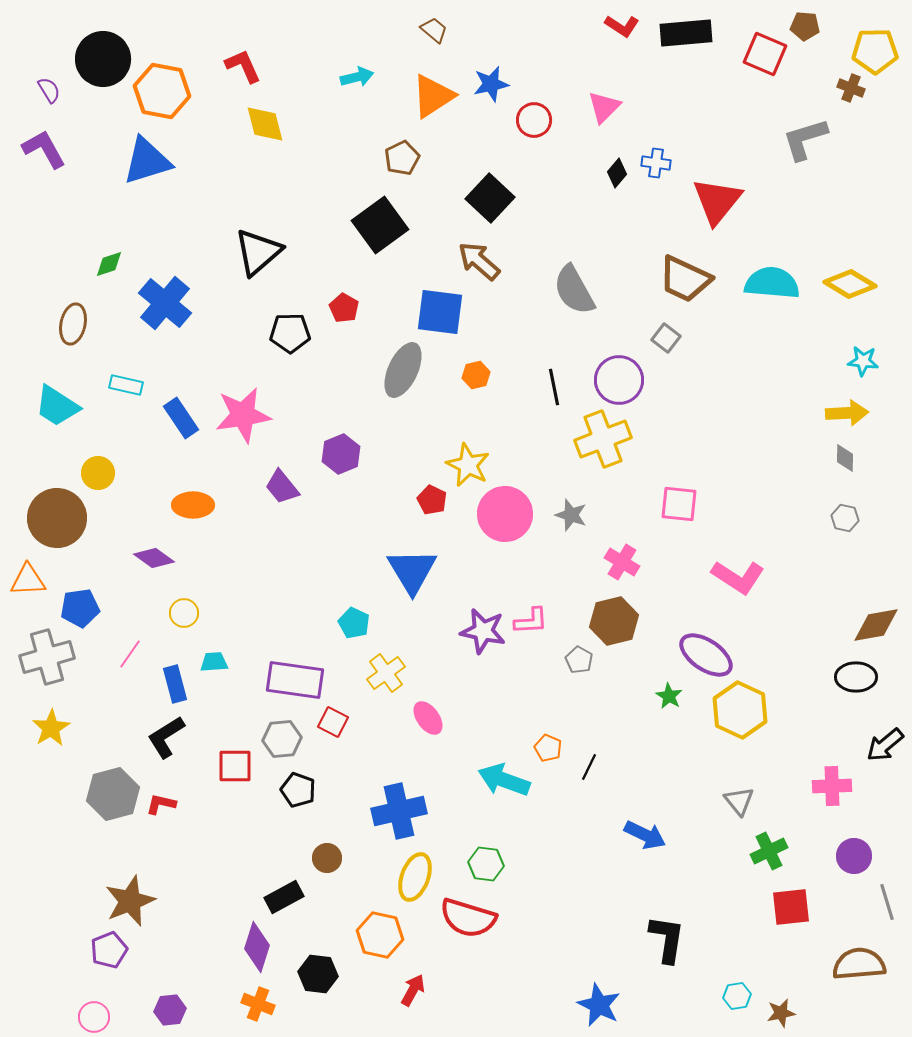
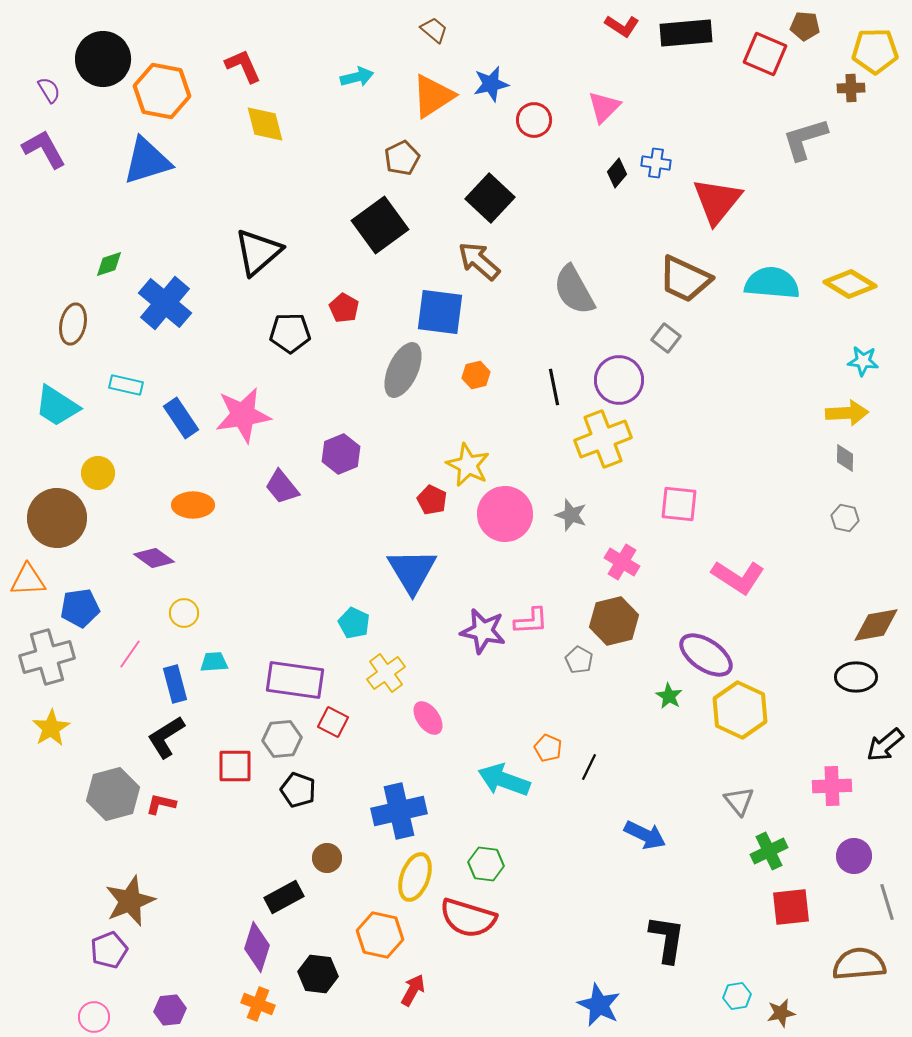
brown cross at (851, 88): rotated 24 degrees counterclockwise
